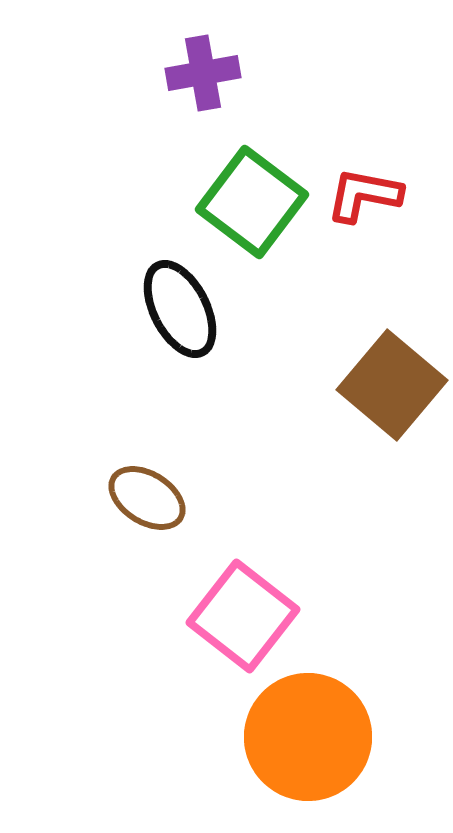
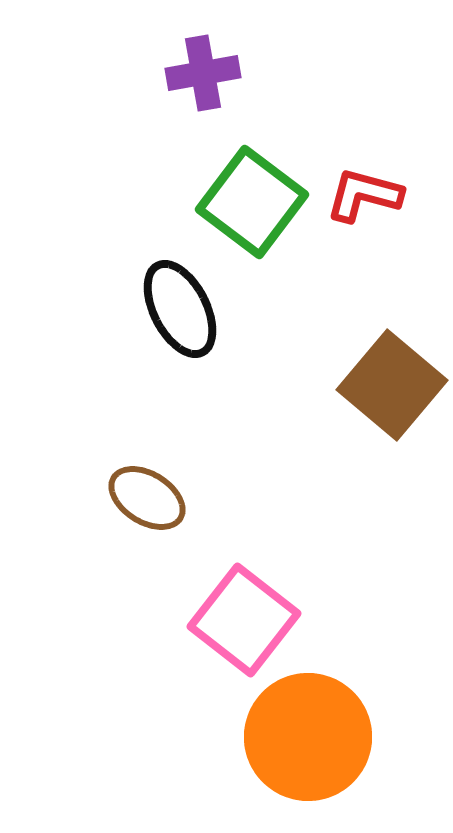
red L-shape: rotated 4 degrees clockwise
pink square: moved 1 px right, 4 px down
